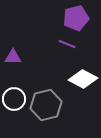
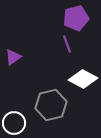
purple line: rotated 48 degrees clockwise
purple triangle: rotated 36 degrees counterclockwise
white circle: moved 24 px down
gray hexagon: moved 5 px right
